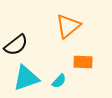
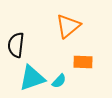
black semicircle: rotated 135 degrees clockwise
cyan triangle: moved 6 px right
